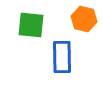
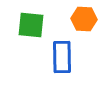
orange hexagon: rotated 10 degrees counterclockwise
